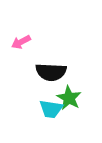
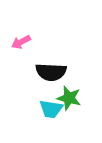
green star: rotated 15 degrees counterclockwise
